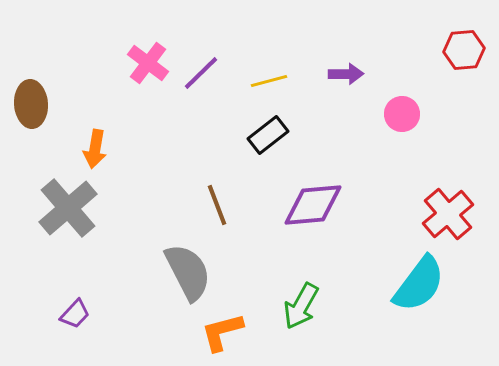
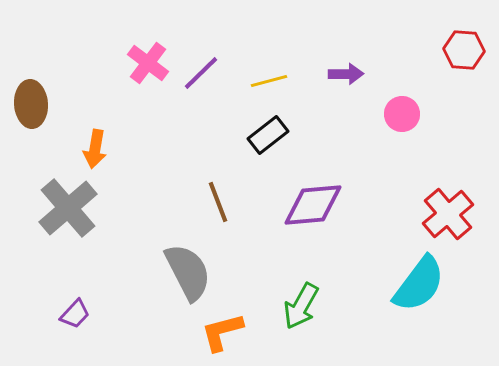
red hexagon: rotated 9 degrees clockwise
brown line: moved 1 px right, 3 px up
